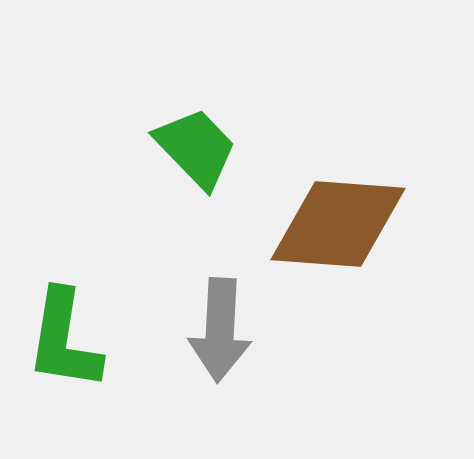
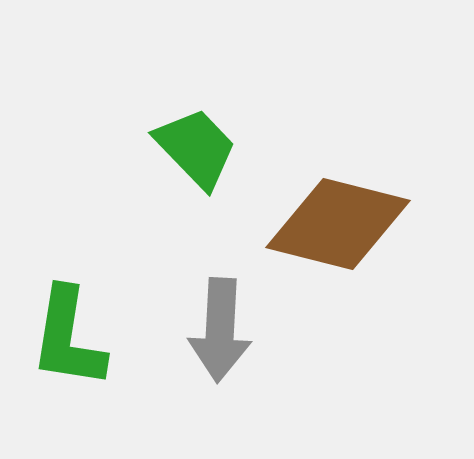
brown diamond: rotated 10 degrees clockwise
green L-shape: moved 4 px right, 2 px up
